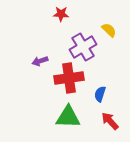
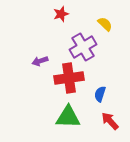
red star: rotated 21 degrees counterclockwise
yellow semicircle: moved 4 px left, 6 px up
